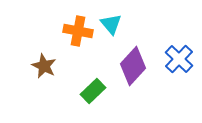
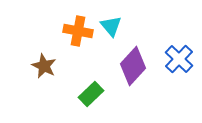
cyan triangle: moved 2 px down
green rectangle: moved 2 px left, 3 px down
